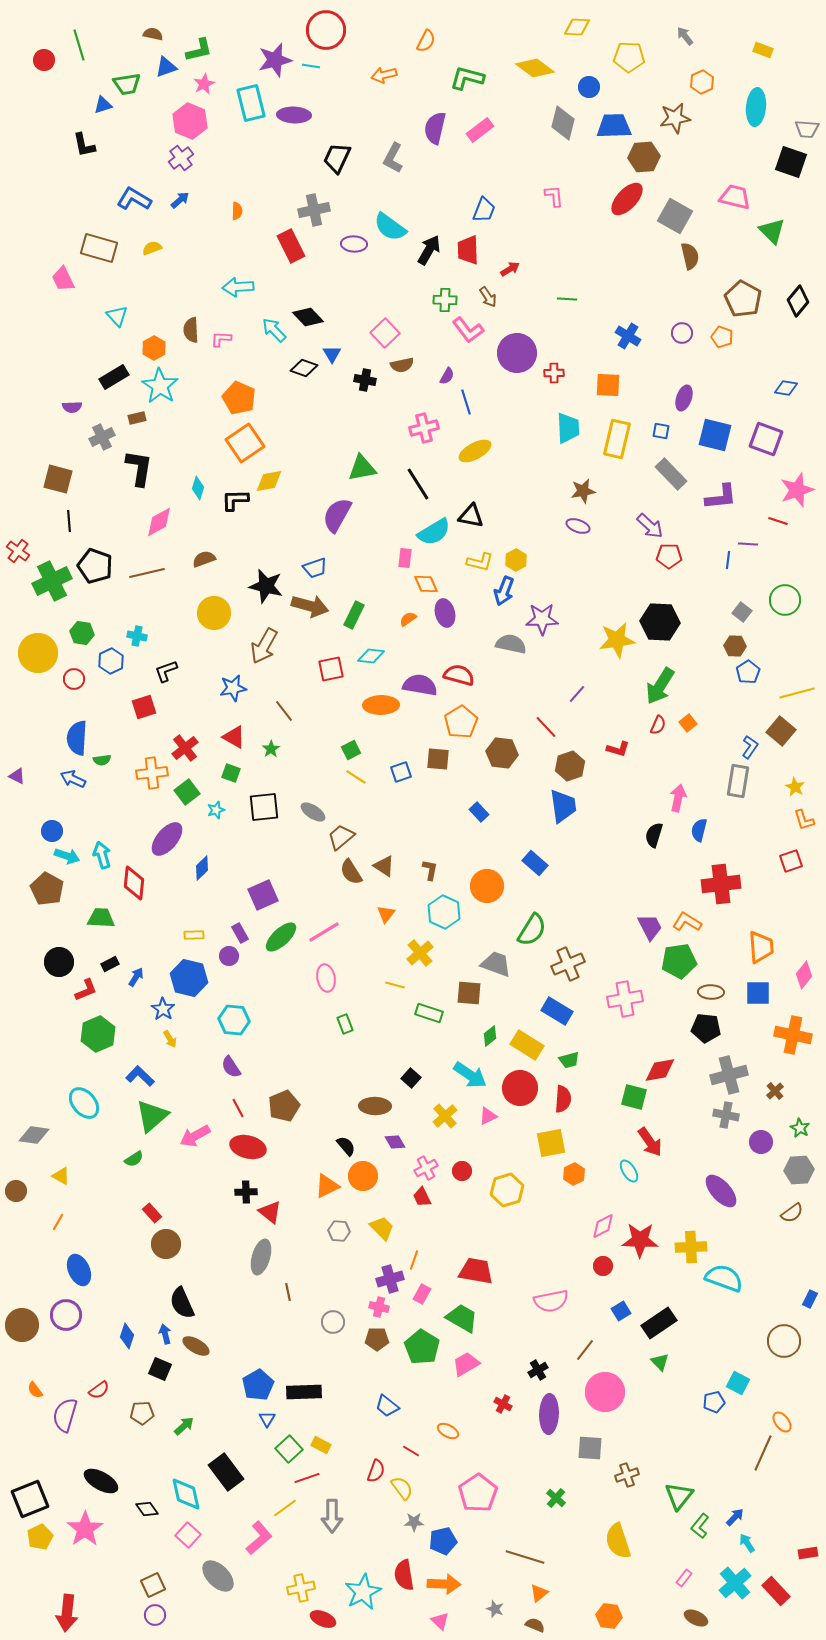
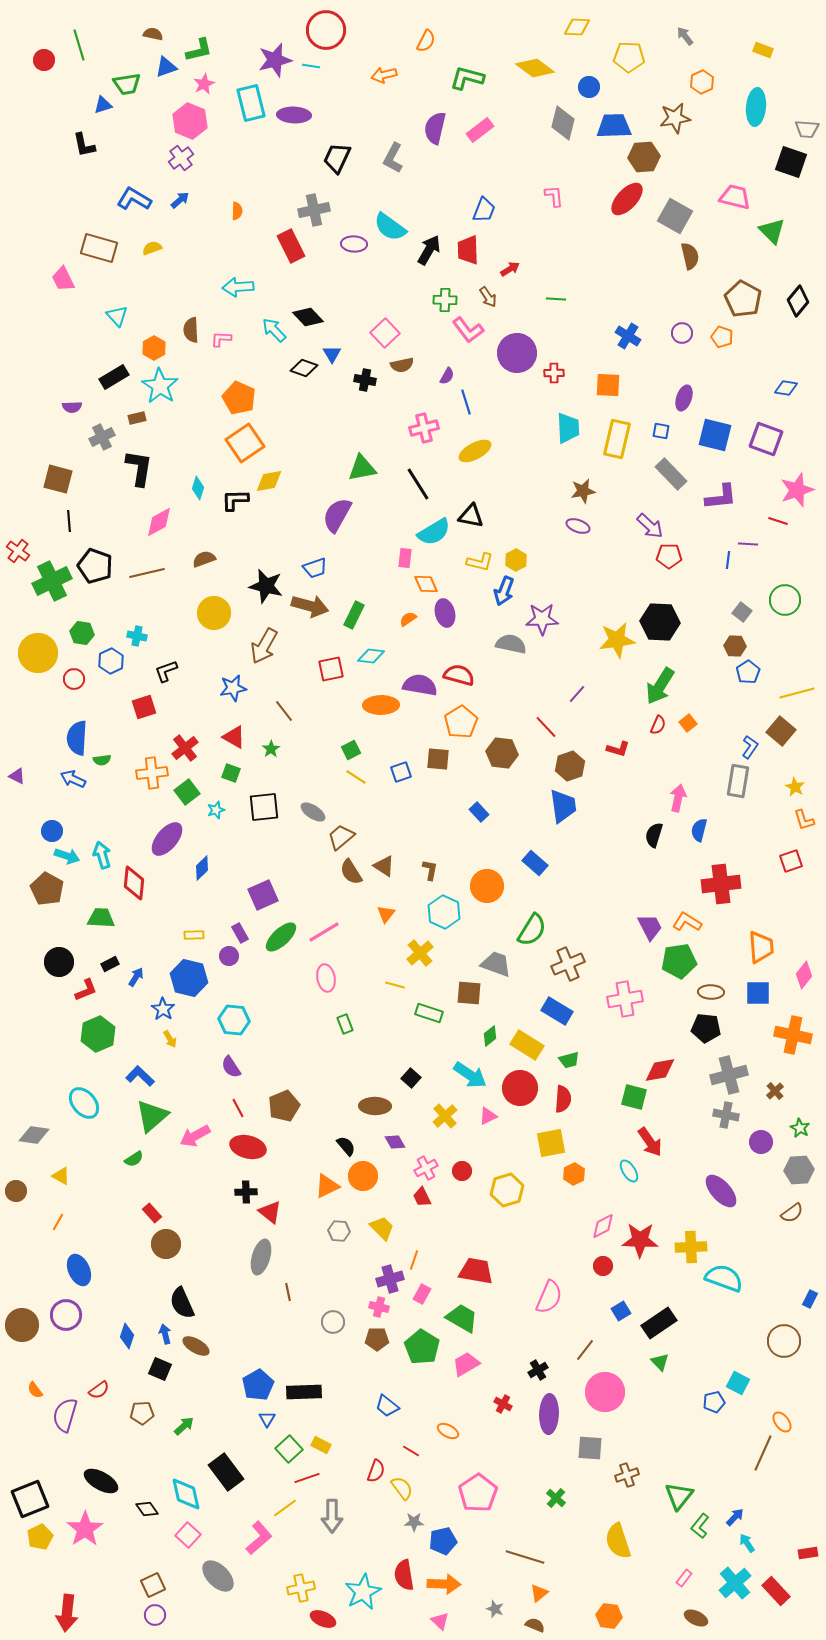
green line at (567, 299): moved 11 px left
pink semicircle at (551, 1301): moved 2 px left, 4 px up; rotated 56 degrees counterclockwise
